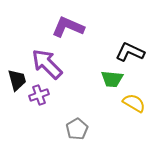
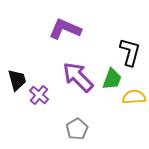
purple L-shape: moved 3 px left, 2 px down
black L-shape: rotated 80 degrees clockwise
purple arrow: moved 31 px right, 13 px down
green trapezoid: rotated 75 degrees counterclockwise
purple cross: rotated 30 degrees counterclockwise
yellow semicircle: moved 6 px up; rotated 35 degrees counterclockwise
